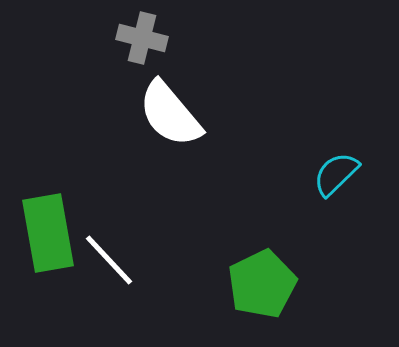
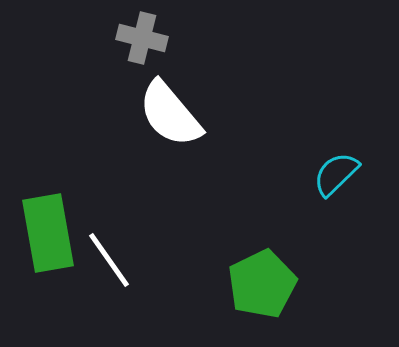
white line: rotated 8 degrees clockwise
